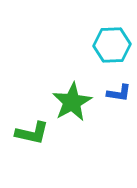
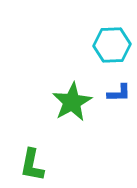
blue L-shape: rotated 10 degrees counterclockwise
green L-shape: moved 32 px down; rotated 88 degrees clockwise
